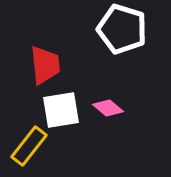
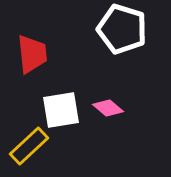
red trapezoid: moved 13 px left, 11 px up
yellow rectangle: rotated 9 degrees clockwise
